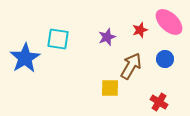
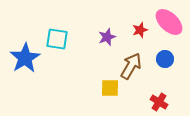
cyan square: moved 1 px left
